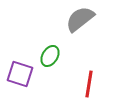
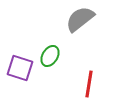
purple square: moved 6 px up
